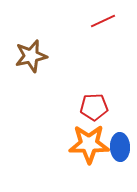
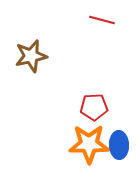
red line: moved 1 px left, 1 px up; rotated 40 degrees clockwise
blue ellipse: moved 1 px left, 2 px up
